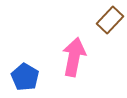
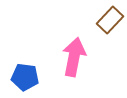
blue pentagon: rotated 24 degrees counterclockwise
